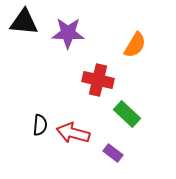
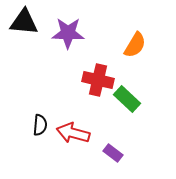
green rectangle: moved 15 px up
